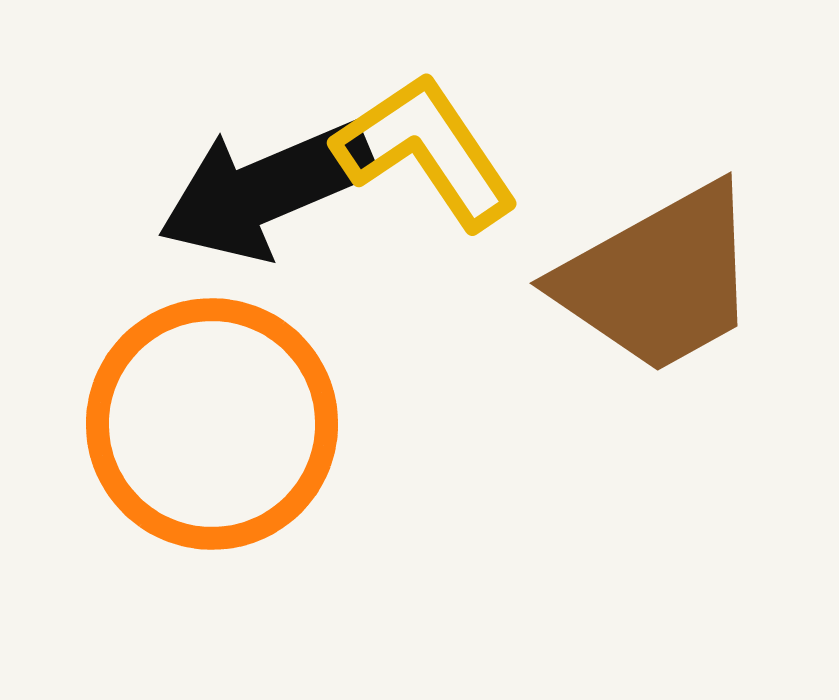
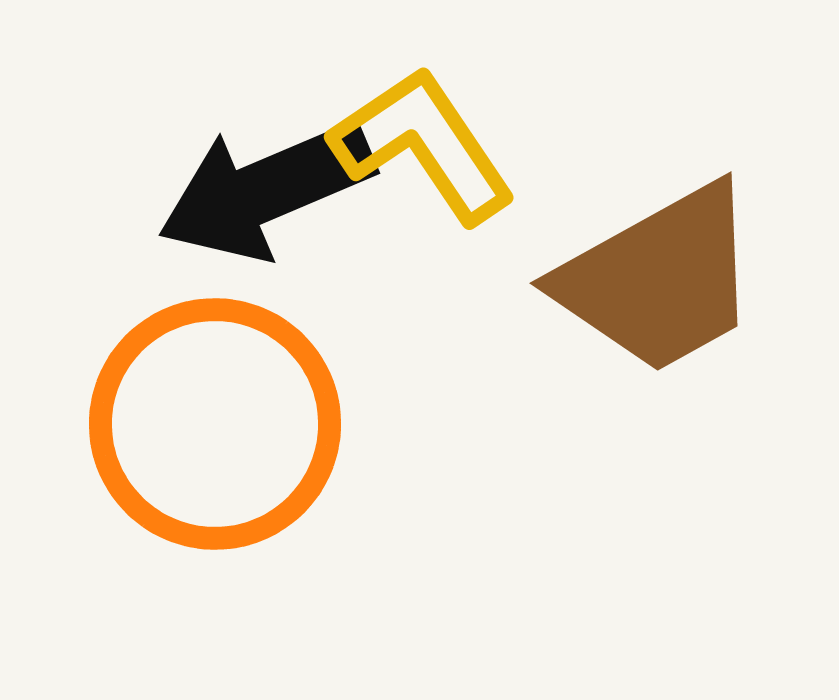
yellow L-shape: moved 3 px left, 6 px up
orange circle: moved 3 px right
